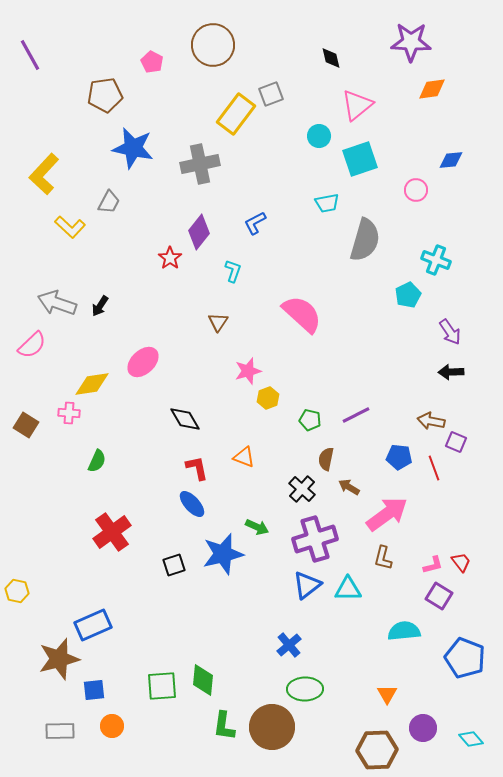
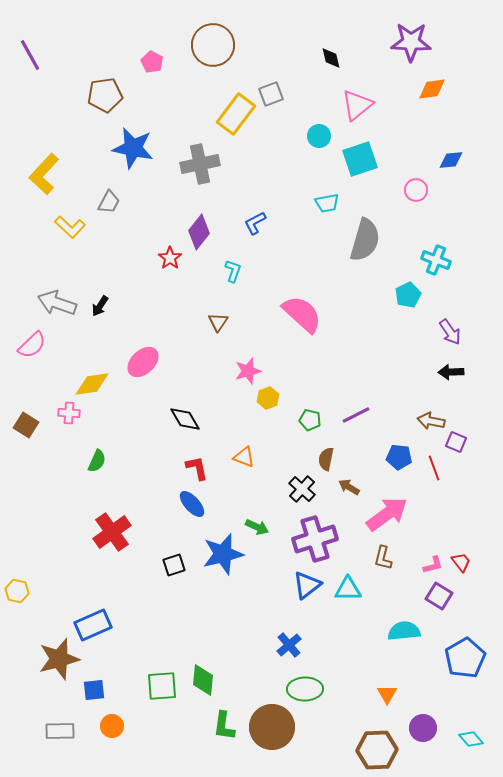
blue pentagon at (465, 658): rotated 21 degrees clockwise
